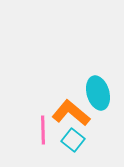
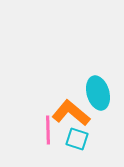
pink line: moved 5 px right
cyan square: moved 4 px right, 1 px up; rotated 20 degrees counterclockwise
